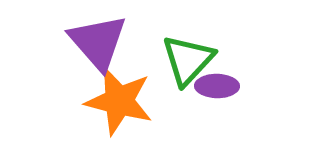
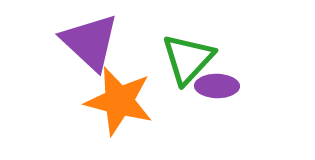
purple triangle: moved 8 px left; rotated 6 degrees counterclockwise
green triangle: moved 1 px up
